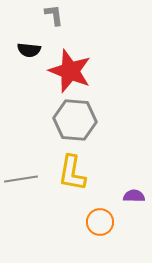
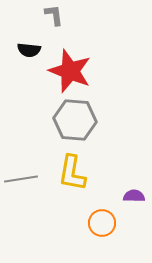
orange circle: moved 2 px right, 1 px down
